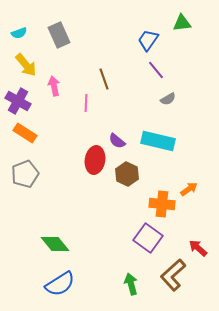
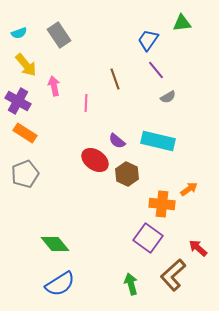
gray rectangle: rotated 10 degrees counterclockwise
brown line: moved 11 px right
gray semicircle: moved 2 px up
red ellipse: rotated 64 degrees counterclockwise
